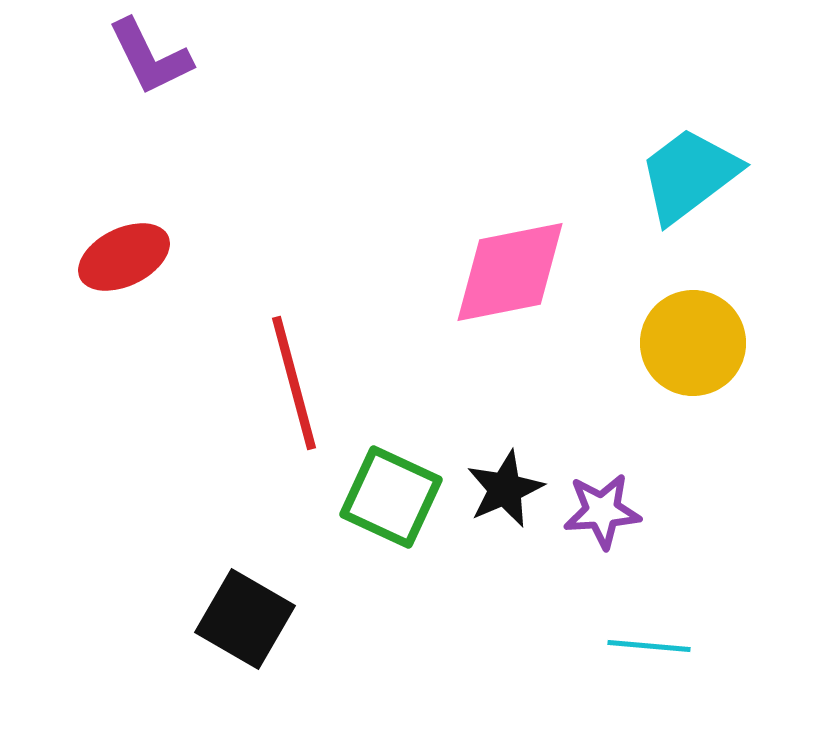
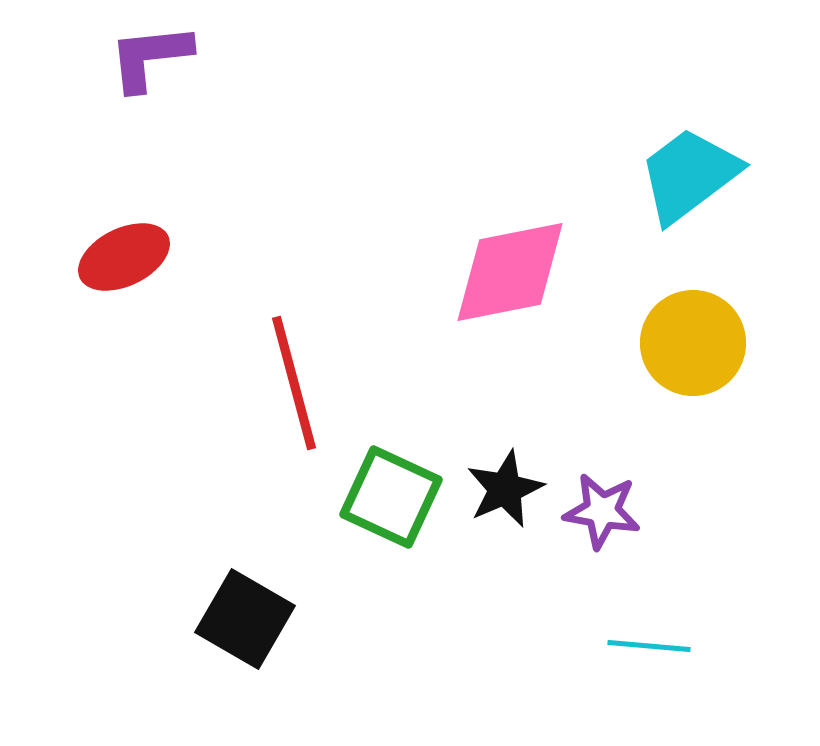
purple L-shape: rotated 110 degrees clockwise
purple star: rotated 14 degrees clockwise
